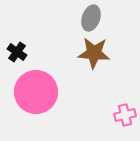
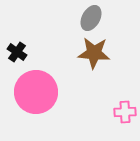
gray ellipse: rotated 10 degrees clockwise
pink cross: moved 3 px up; rotated 10 degrees clockwise
